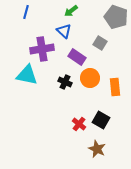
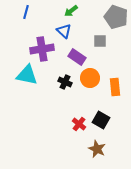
gray square: moved 2 px up; rotated 32 degrees counterclockwise
